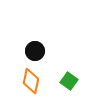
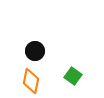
green square: moved 4 px right, 5 px up
